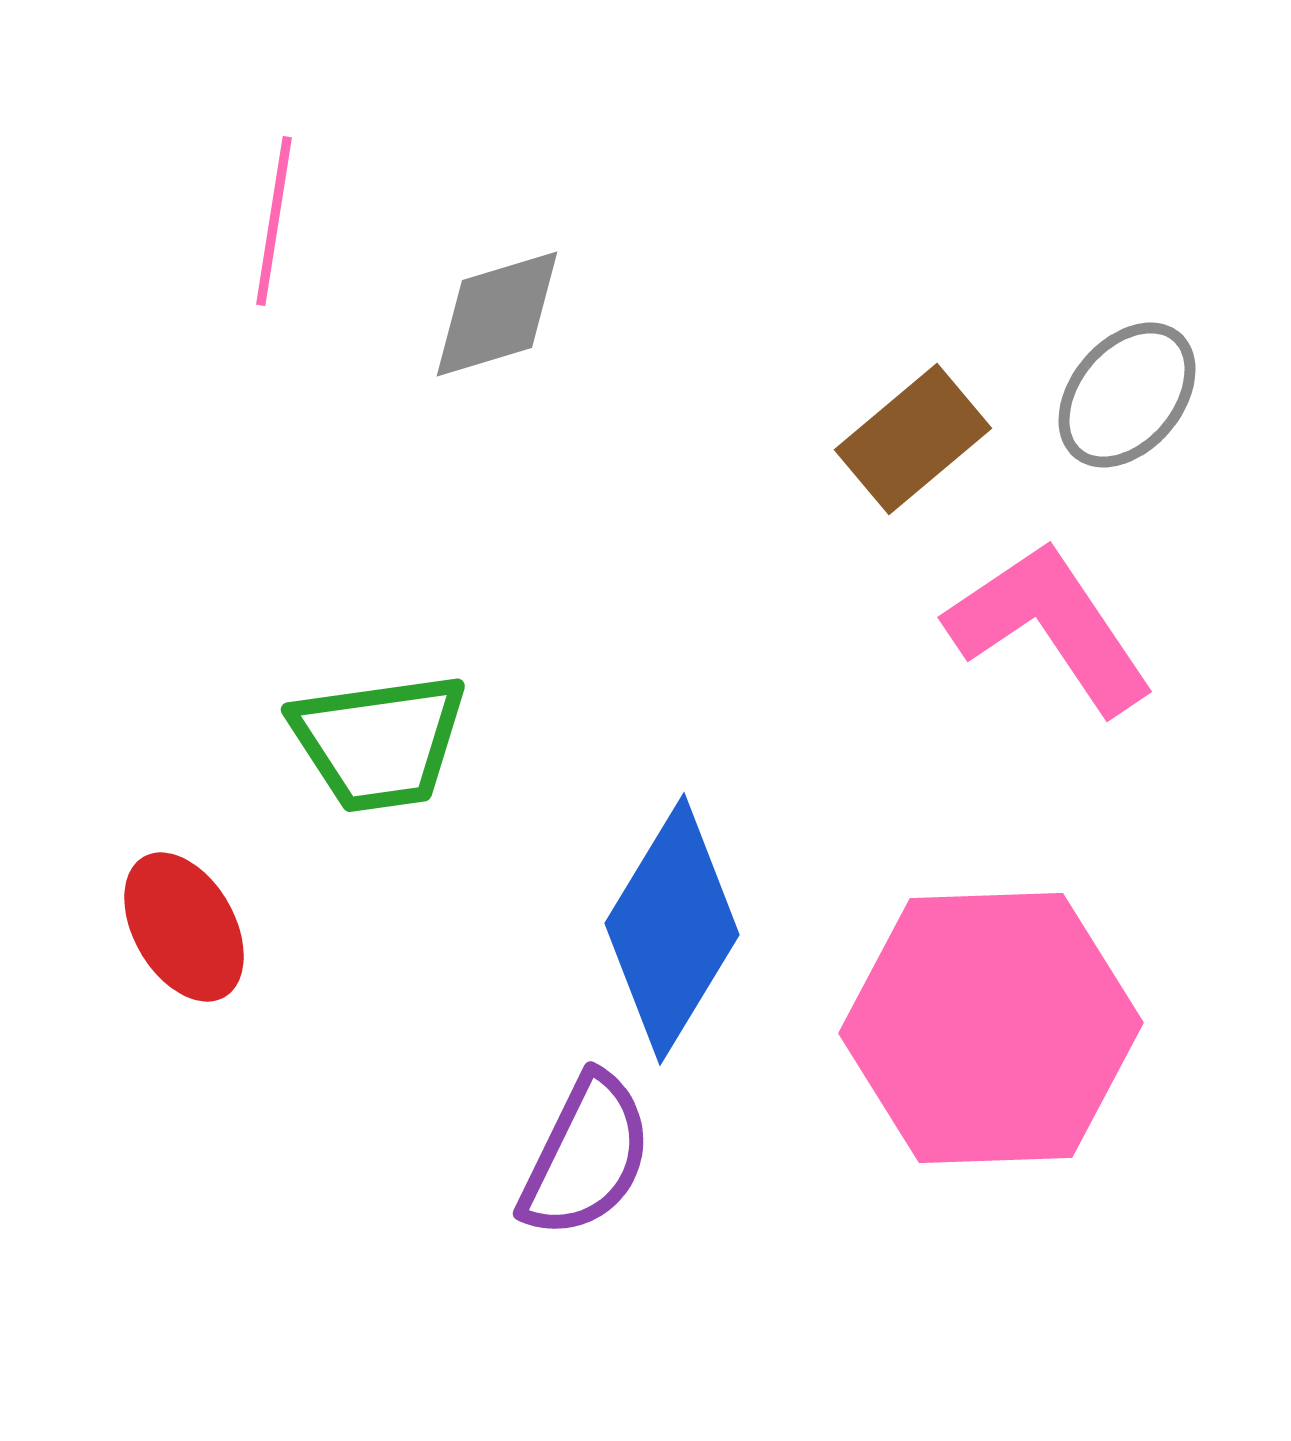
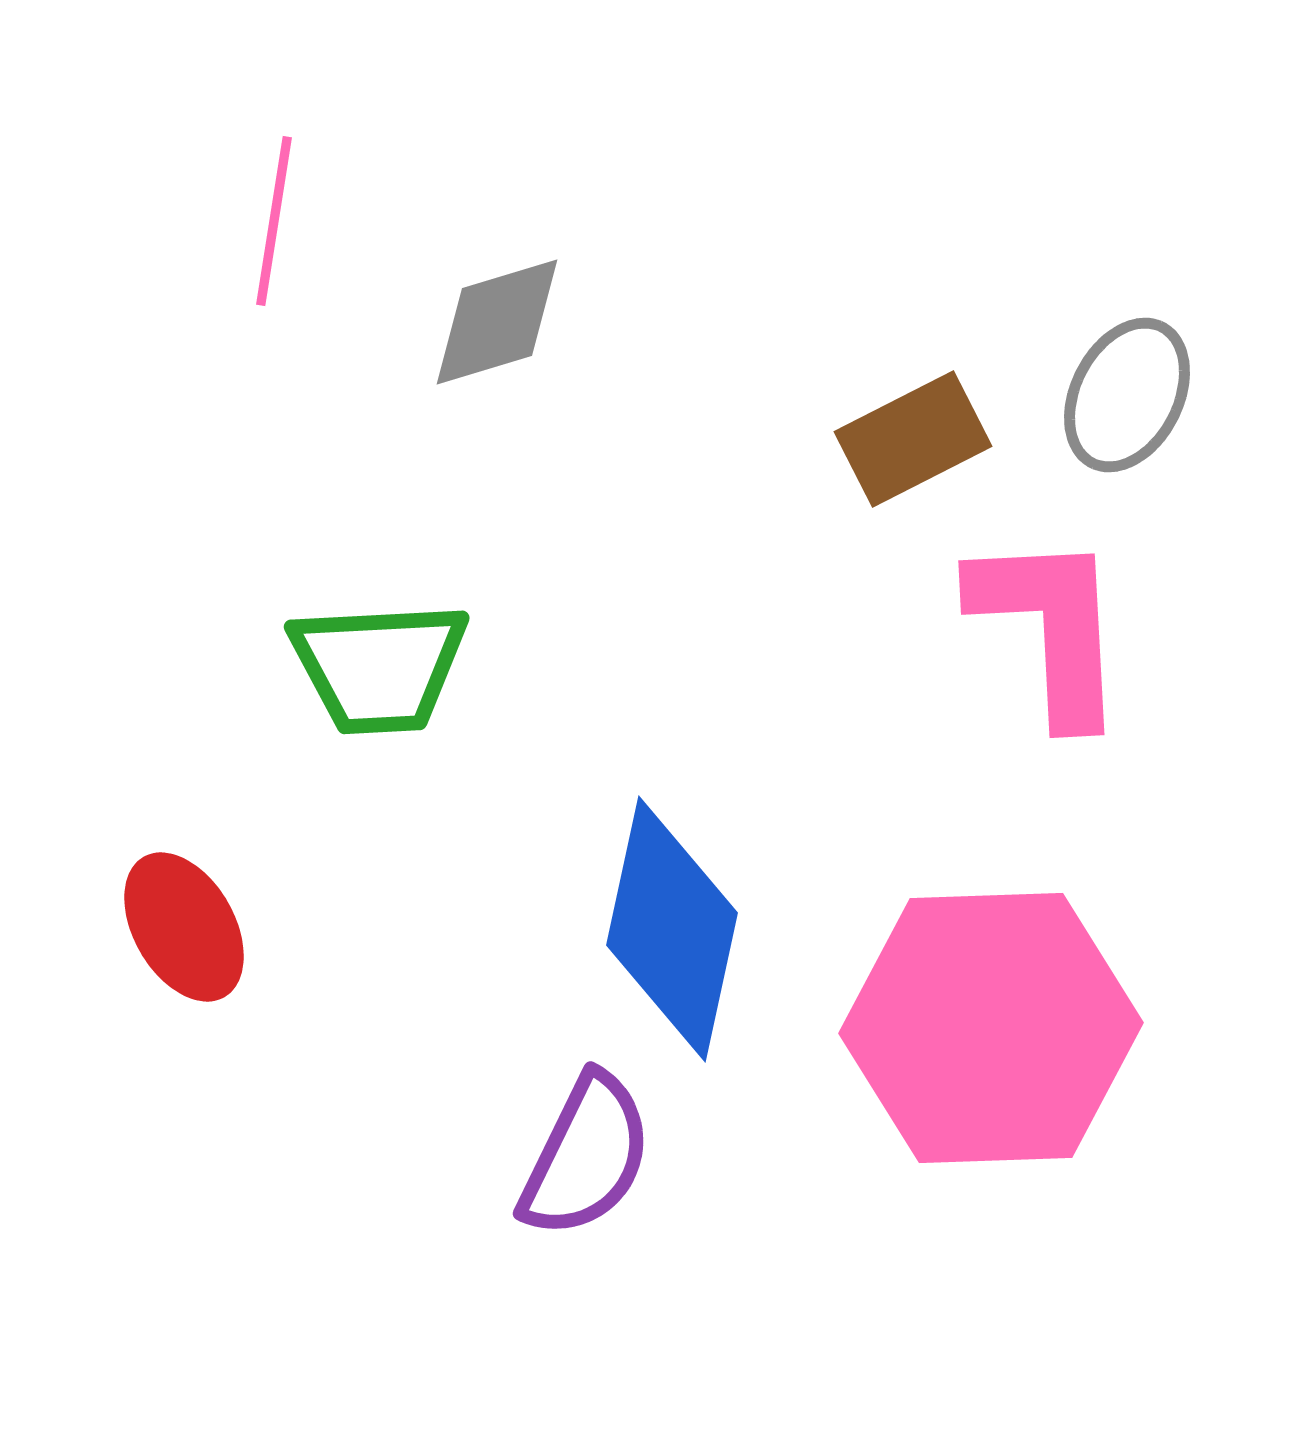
gray diamond: moved 8 px down
gray ellipse: rotated 13 degrees counterclockwise
brown rectangle: rotated 13 degrees clockwise
pink L-shape: rotated 31 degrees clockwise
green trapezoid: moved 75 px up; rotated 5 degrees clockwise
blue diamond: rotated 19 degrees counterclockwise
